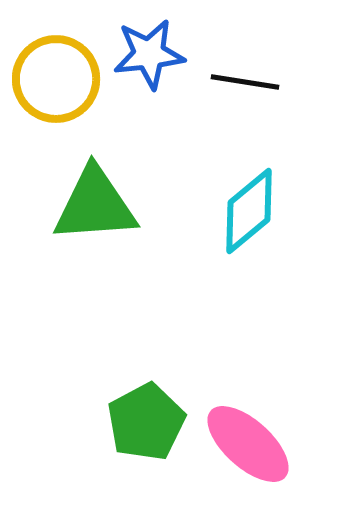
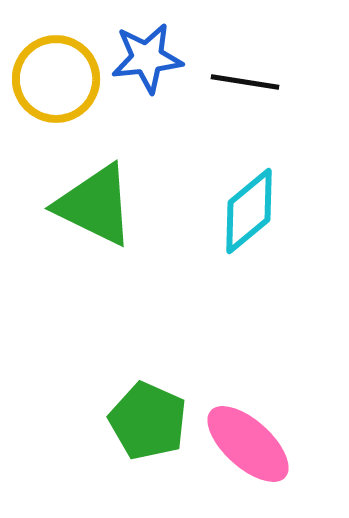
blue star: moved 2 px left, 4 px down
green triangle: rotated 30 degrees clockwise
green pentagon: moved 2 px right, 1 px up; rotated 20 degrees counterclockwise
